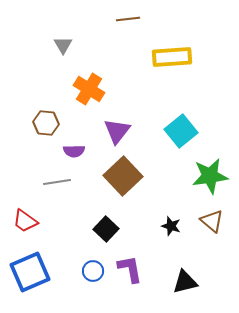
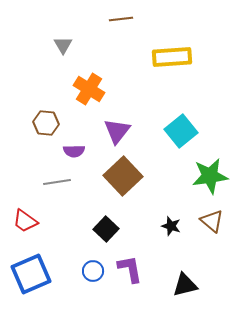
brown line: moved 7 px left
blue square: moved 1 px right, 2 px down
black triangle: moved 3 px down
